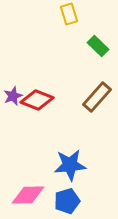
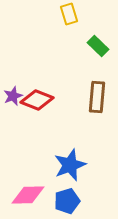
brown rectangle: rotated 36 degrees counterclockwise
blue star: rotated 16 degrees counterclockwise
